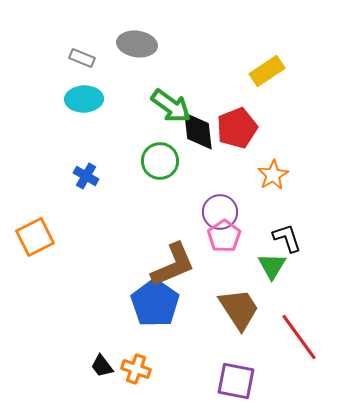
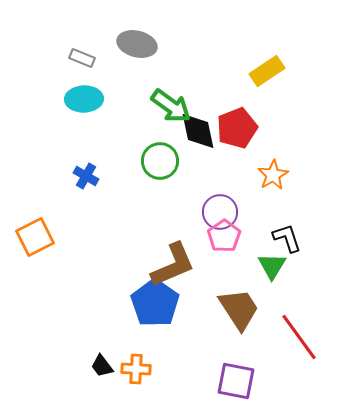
gray ellipse: rotated 6 degrees clockwise
black diamond: rotated 6 degrees counterclockwise
orange cross: rotated 16 degrees counterclockwise
